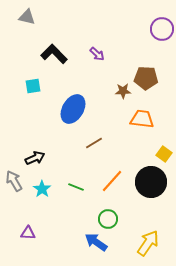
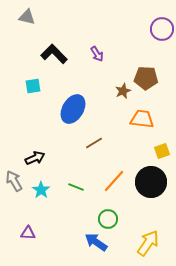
purple arrow: rotated 14 degrees clockwise
brown star: rotated 21 degrees counterclockwise
yellow square: moved 2 px left, 3 px up; rotated 35 degrees clockwise
orange line: moved 2 px right
cyan star: moved 1 px left, 1 px down
